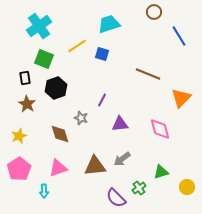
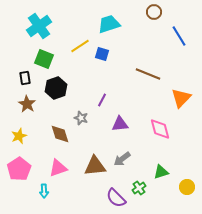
yellow line: moved 3 px right
